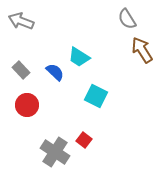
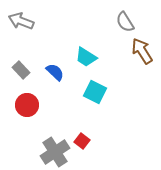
gray semicircle: moved 2 px left, 3 px down
brown arrow: moved 1 px down
cyan trapezoid: moved 7 px right
cyan square: moved 1 px left, 4 px up
red square: moved 2 px left, 1 px down
gray cross: rotated 24 degrees clockwise
